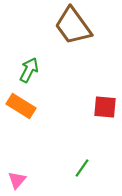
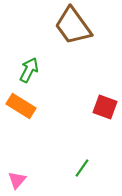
red square: rotated 15 degrees clockwise
